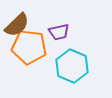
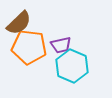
brown semicircle: moved 2 px right, 2 px up
purple trapezoid: moved 2 px right, 13 px down
